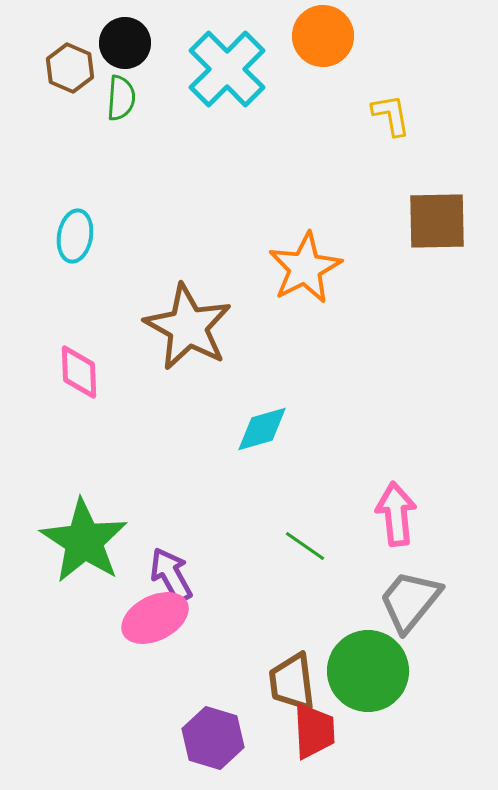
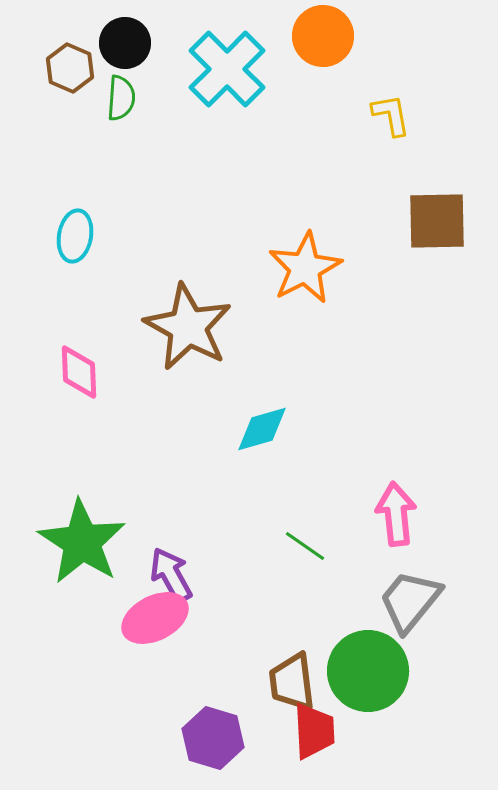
green star: moved 2 px left, 1 px down
